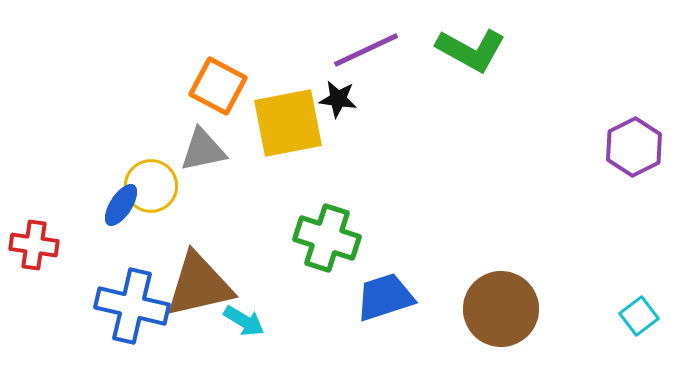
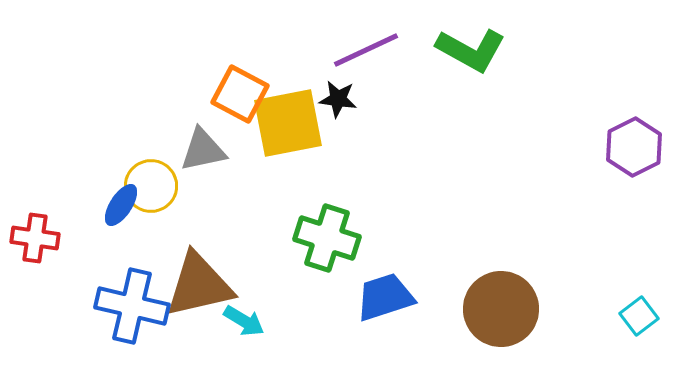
orange square: moved 22 px right, 8 px down
red cross: moved 1 px right, 7 px up
